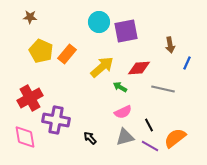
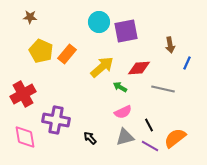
red cross: moved 7 px left, 4 px up
